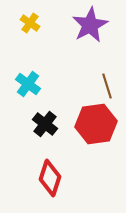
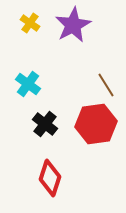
purple star: moved 17 px left
brown line: moved 1 px left, 1 px up; rotated 15 degrees counterclockwise
